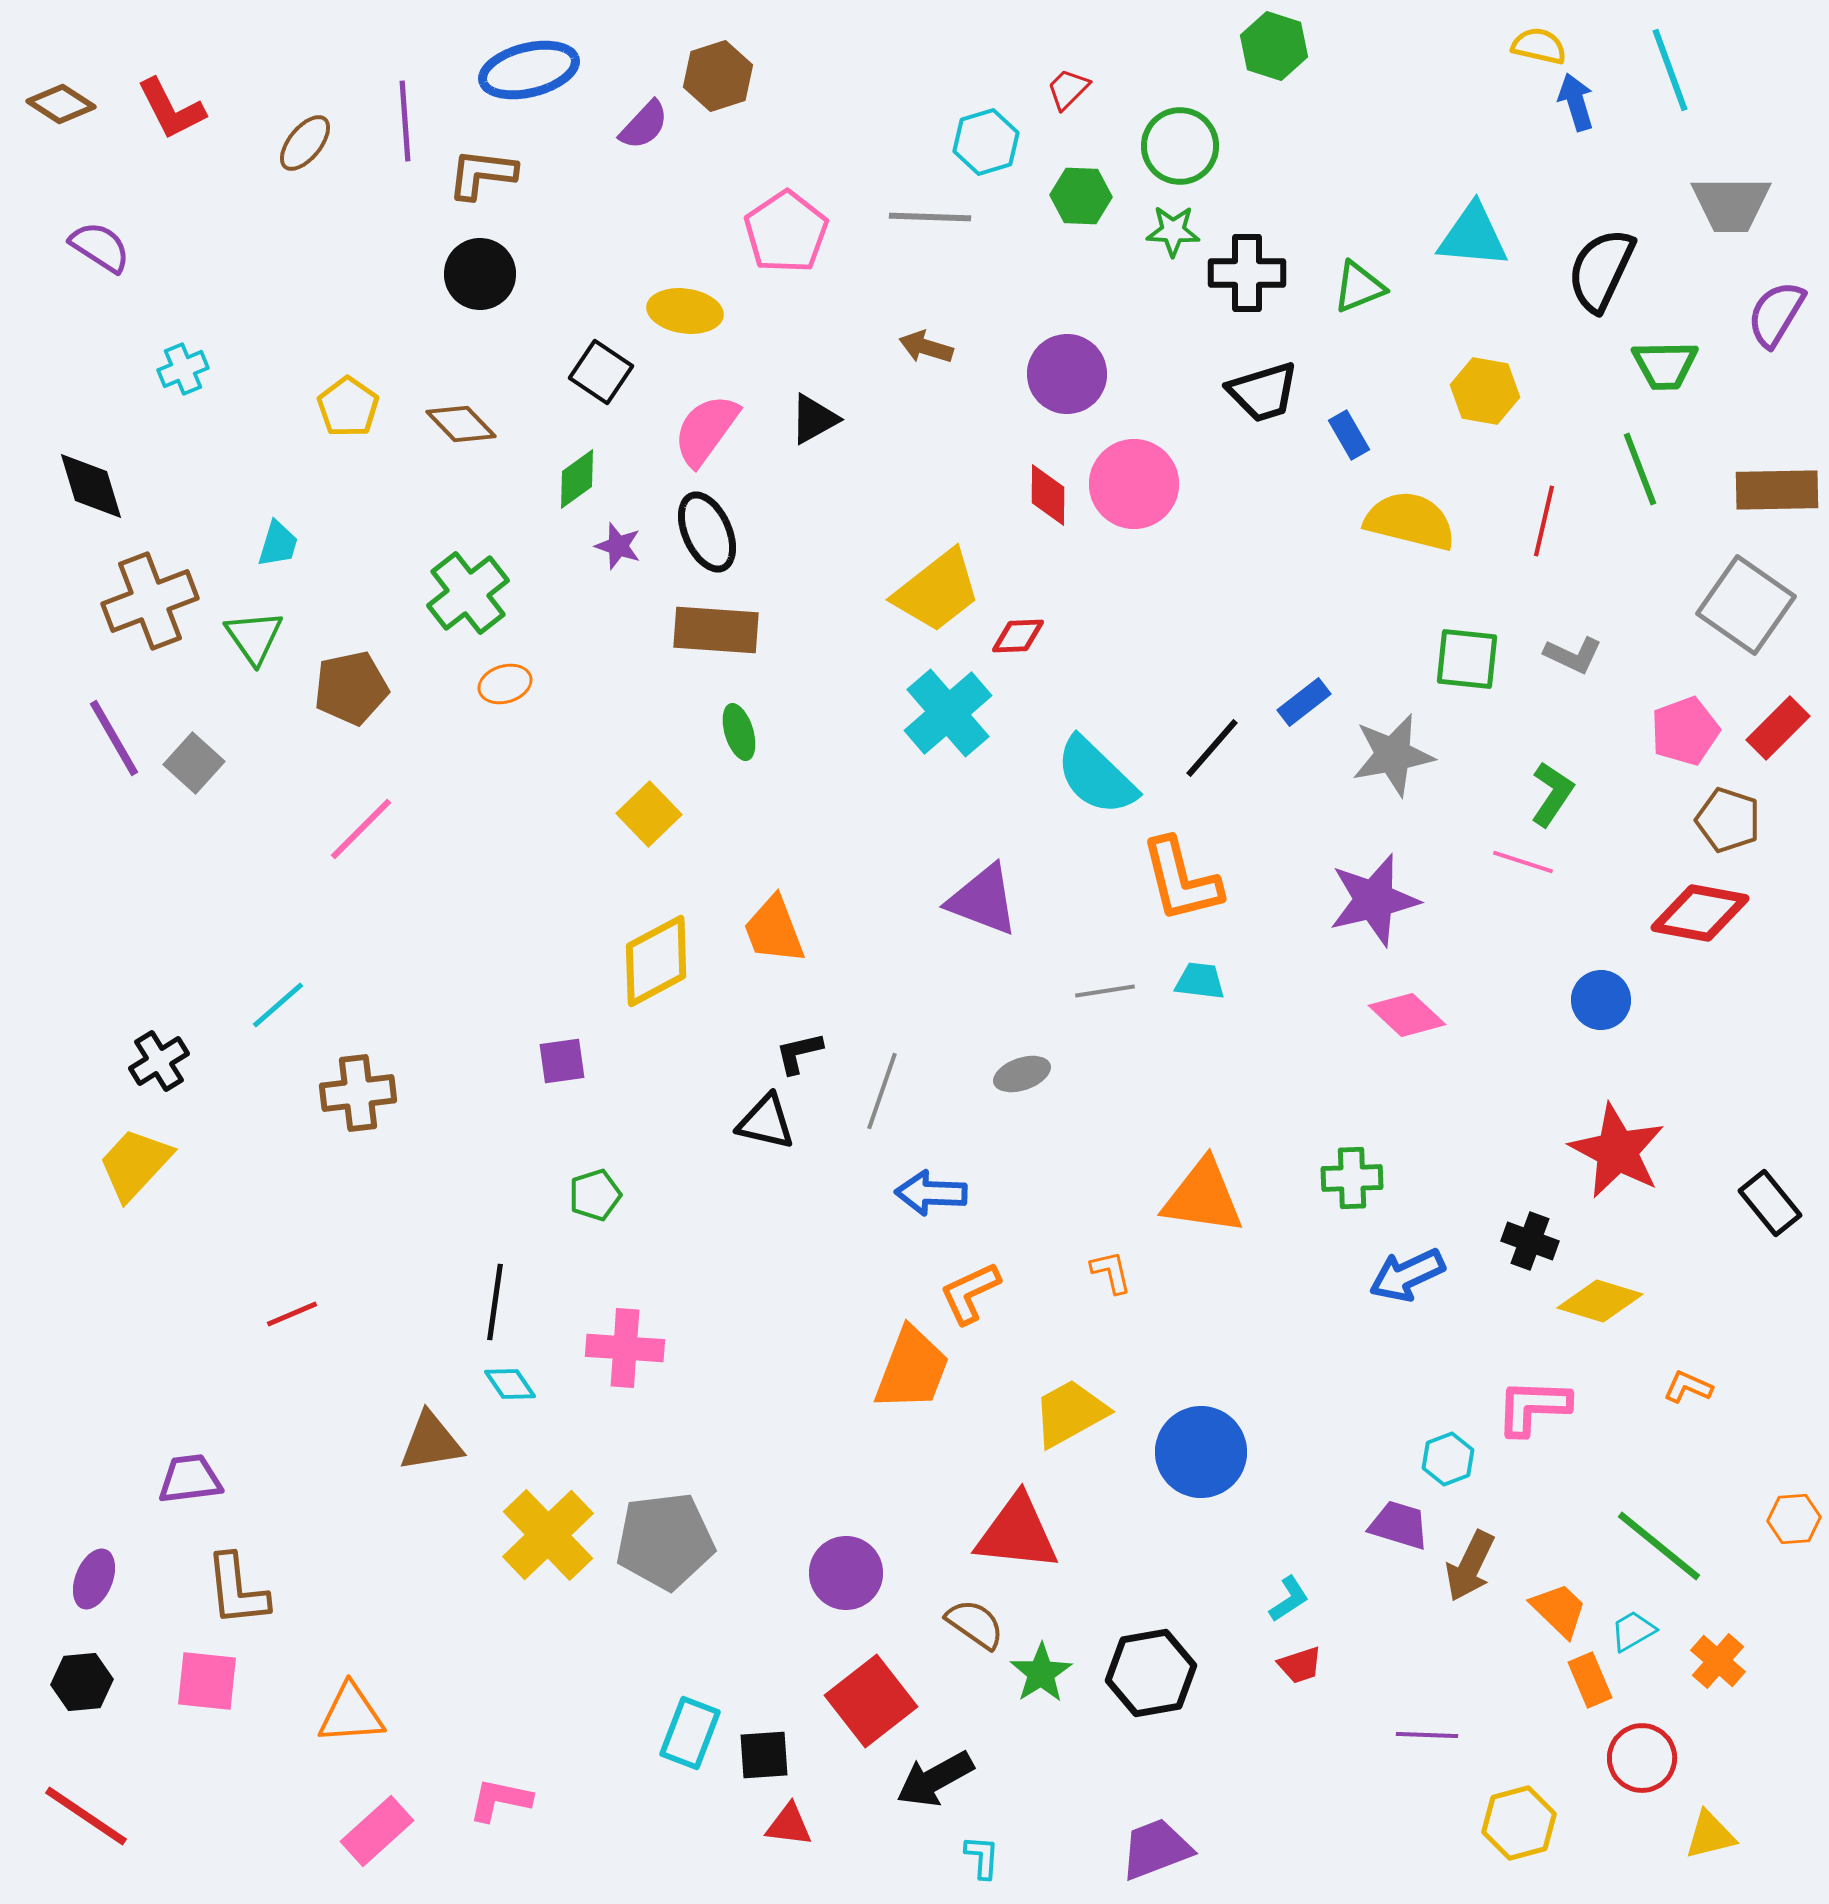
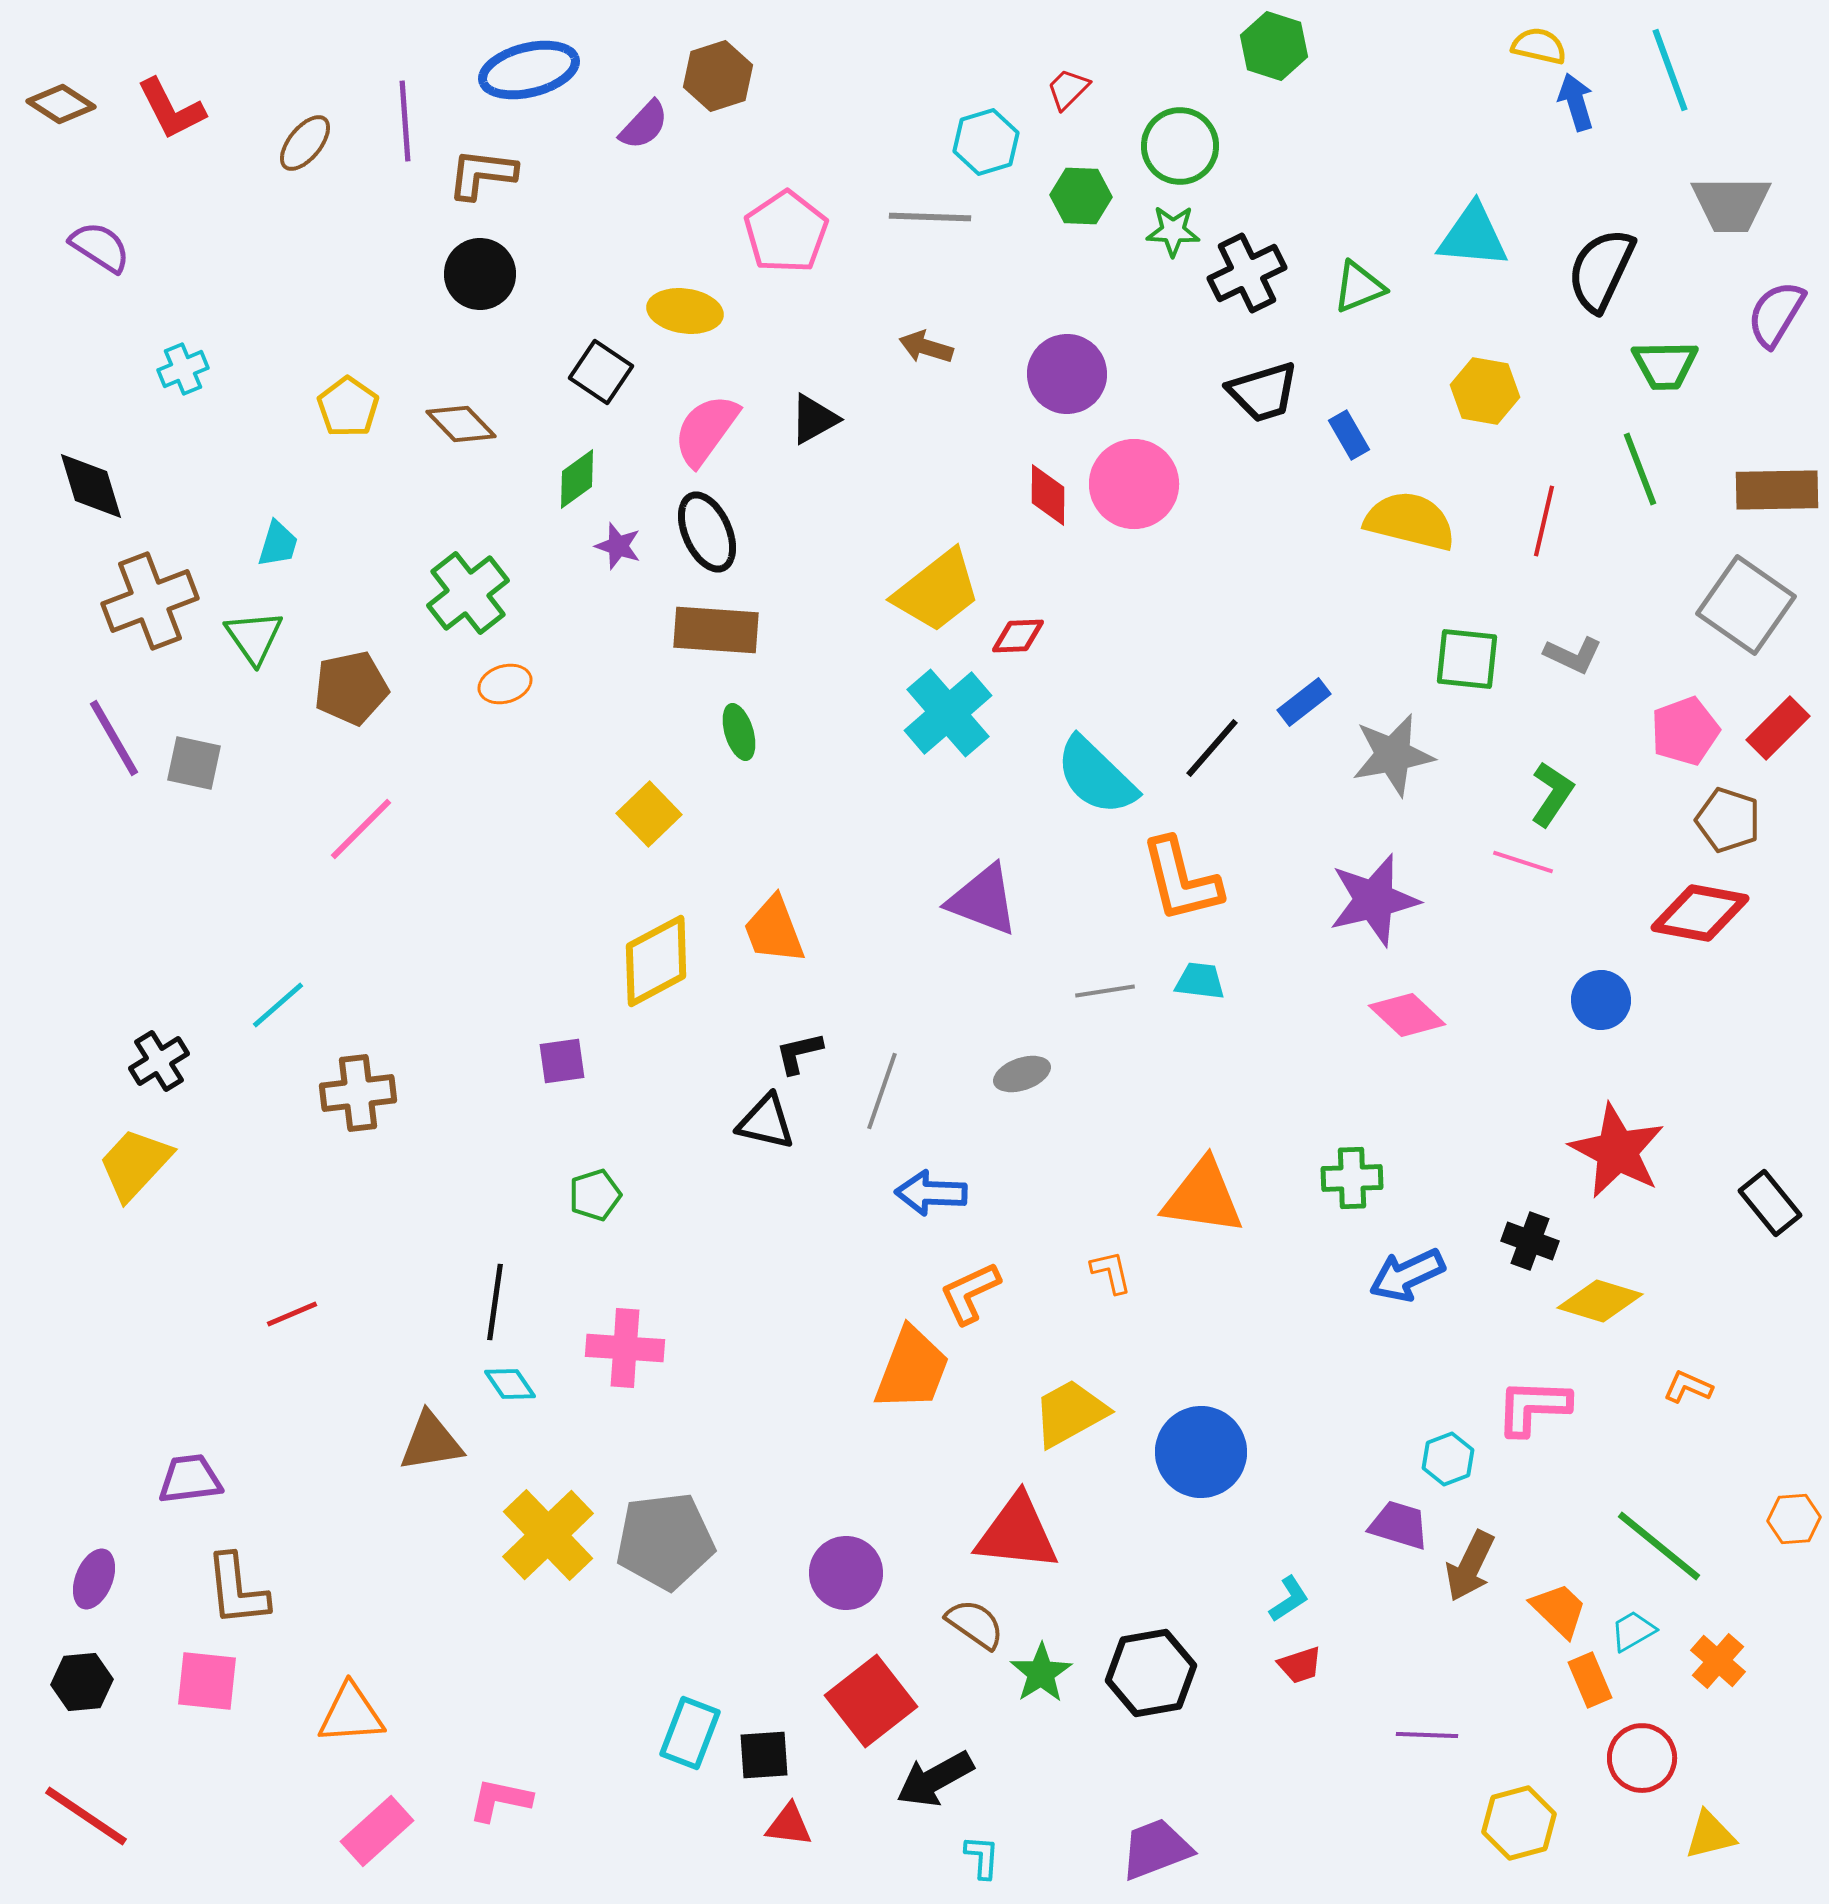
black cross at (1247, 273): rotated 26 degrees counterclockwise
gray square at (194, 763): rotated 30 degrees counterclockwise
